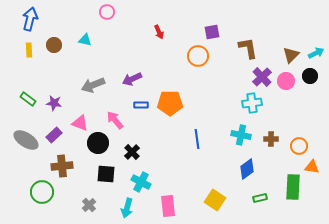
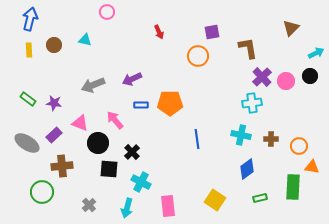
brown triangle at (291, 55): moved 27 px up
gray ellipse at (26, 140): moved 1 px right, 3 px down
black square at (106, 174): moved 3 px right, 5 px up
